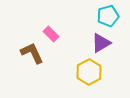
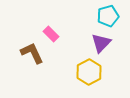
purple triangle: rotated 15 degrees counterclockwise
